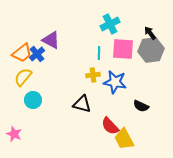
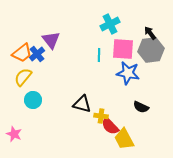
purple triangle: rotated 24 degrees clockwise
cyan line: moved 2 px down
yellow cross: moved 8 px right, 41 px down; rotated 16 degrees clockwise
blue star: moved 13 px right, 9 px up
black semicircle: moved 1 px down
